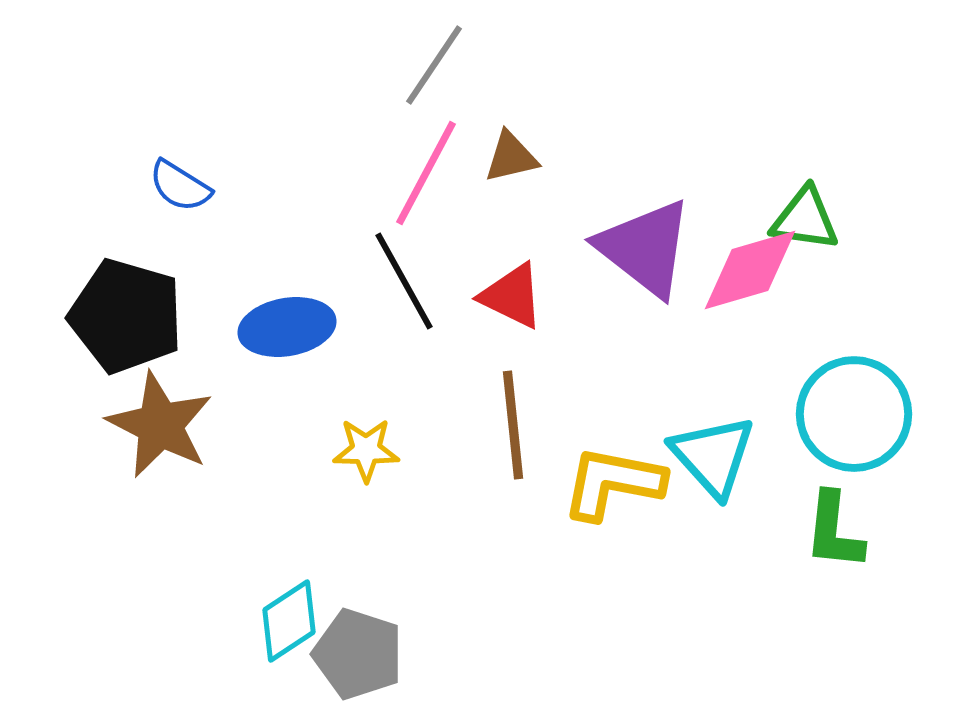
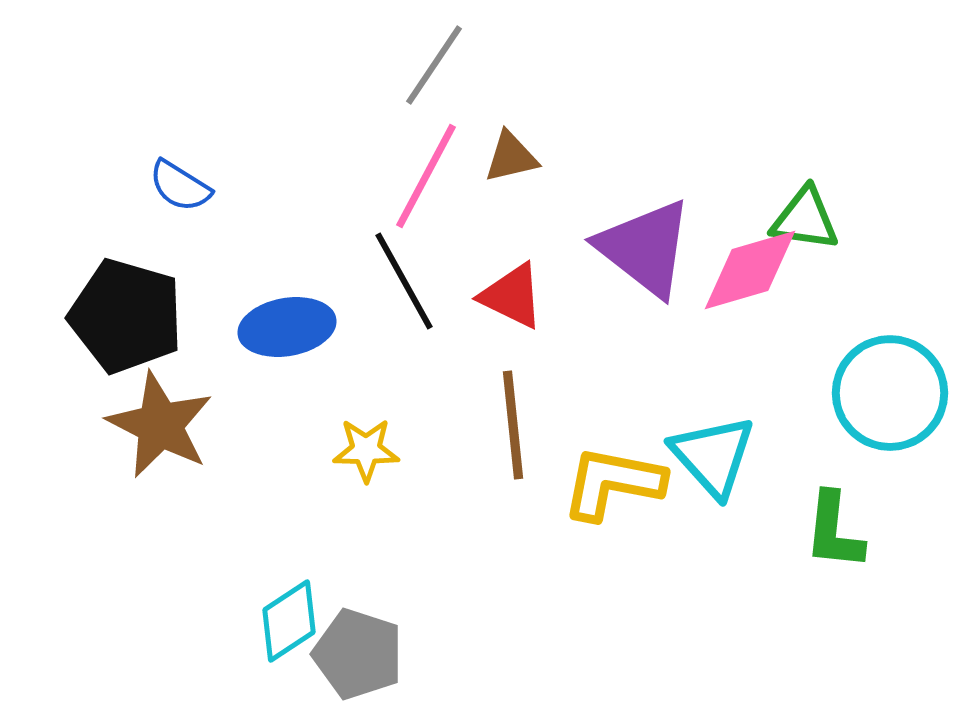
pink line: moved 3 px down
cyan circle: moved 36 px right, 21 px up
